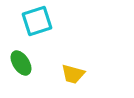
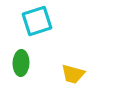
green ellipse: rotated 35 degrees clockwise
